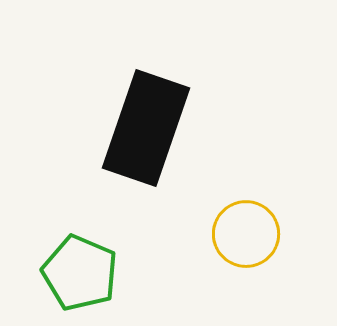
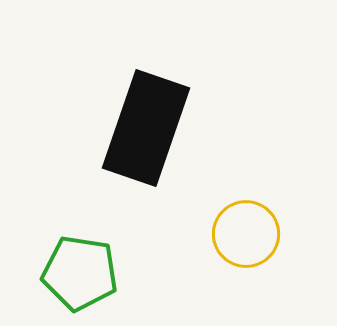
green pentagon: rotated 14 degrees counterclockwise
